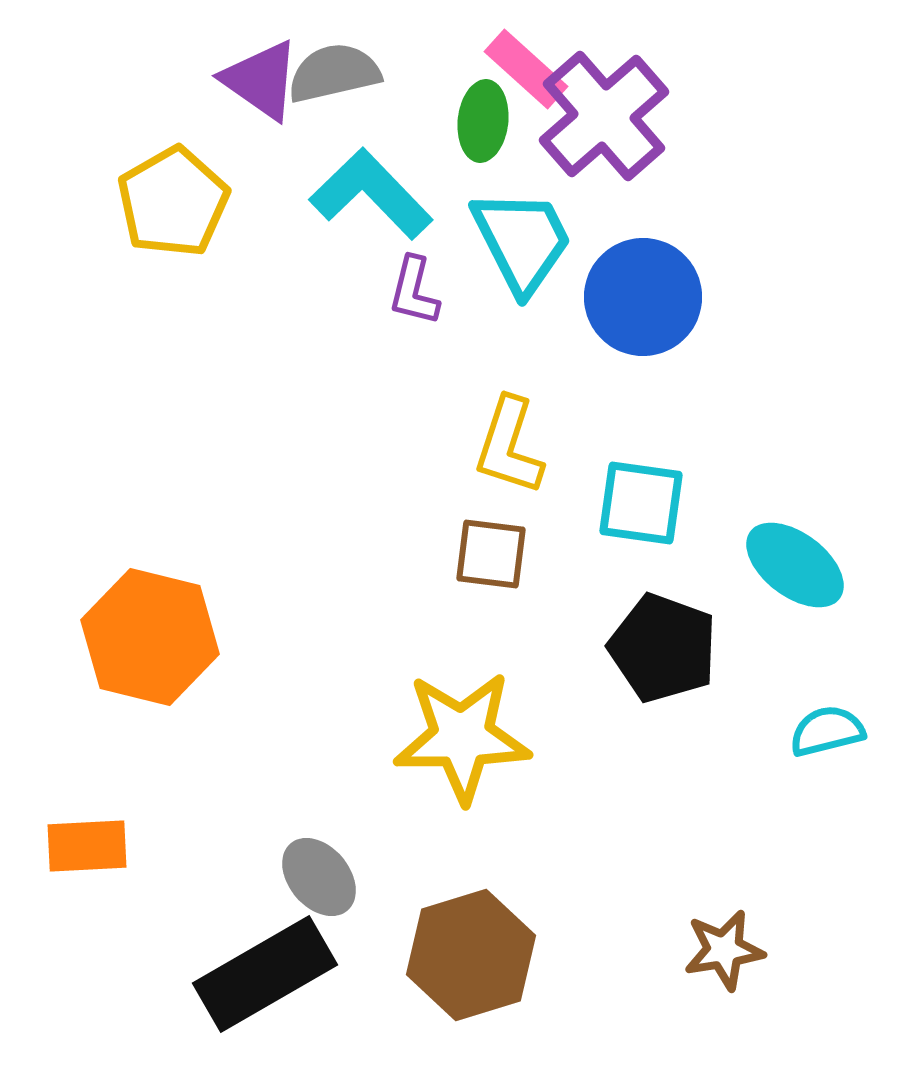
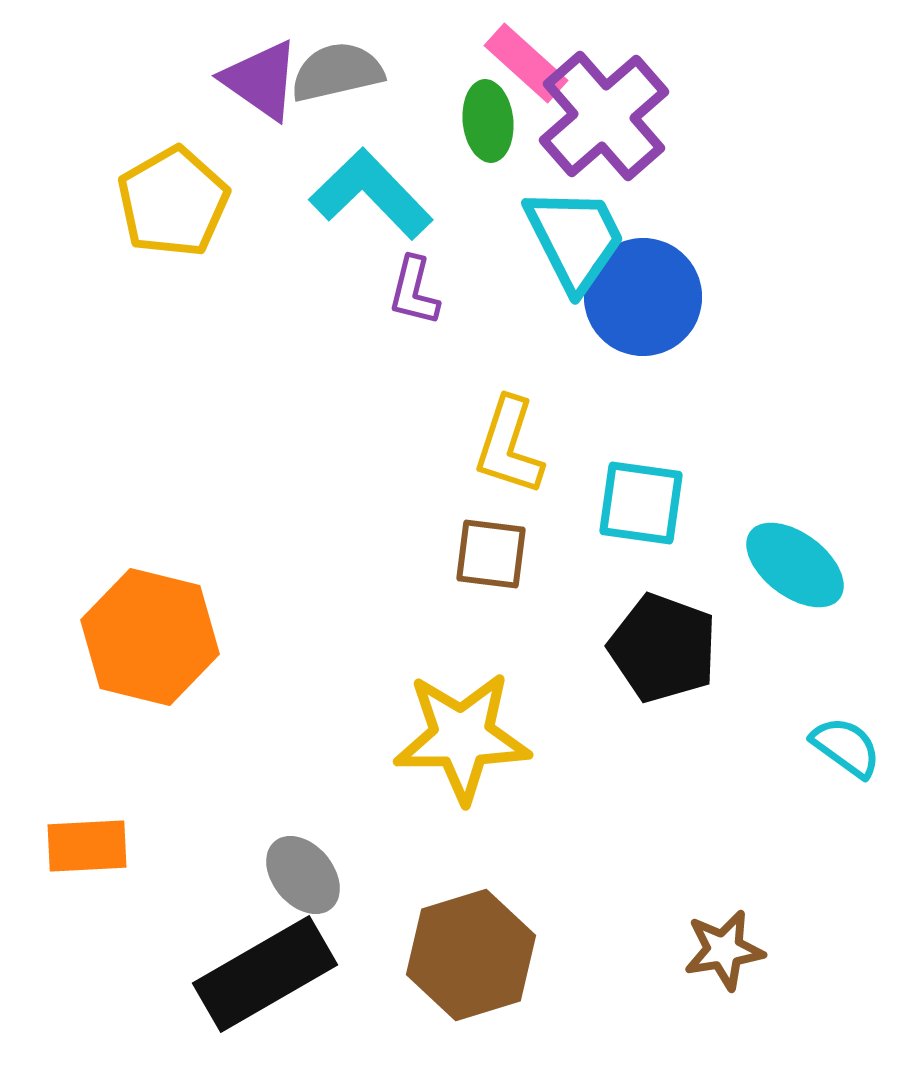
pink rectangle: moved 6 px up
gray semicircle: moved 3 px right, 1 px up
green ellipse: moved 5 px right; rotated 12 degrees counterclockwise
cyan trapezoid: moved 53 px right, 2 px up
cyan semicircle: moved 19 px right, 16 px down; rotated 50 degrees clockwise
gray ellipse: moved 16 px left, 2 px up
